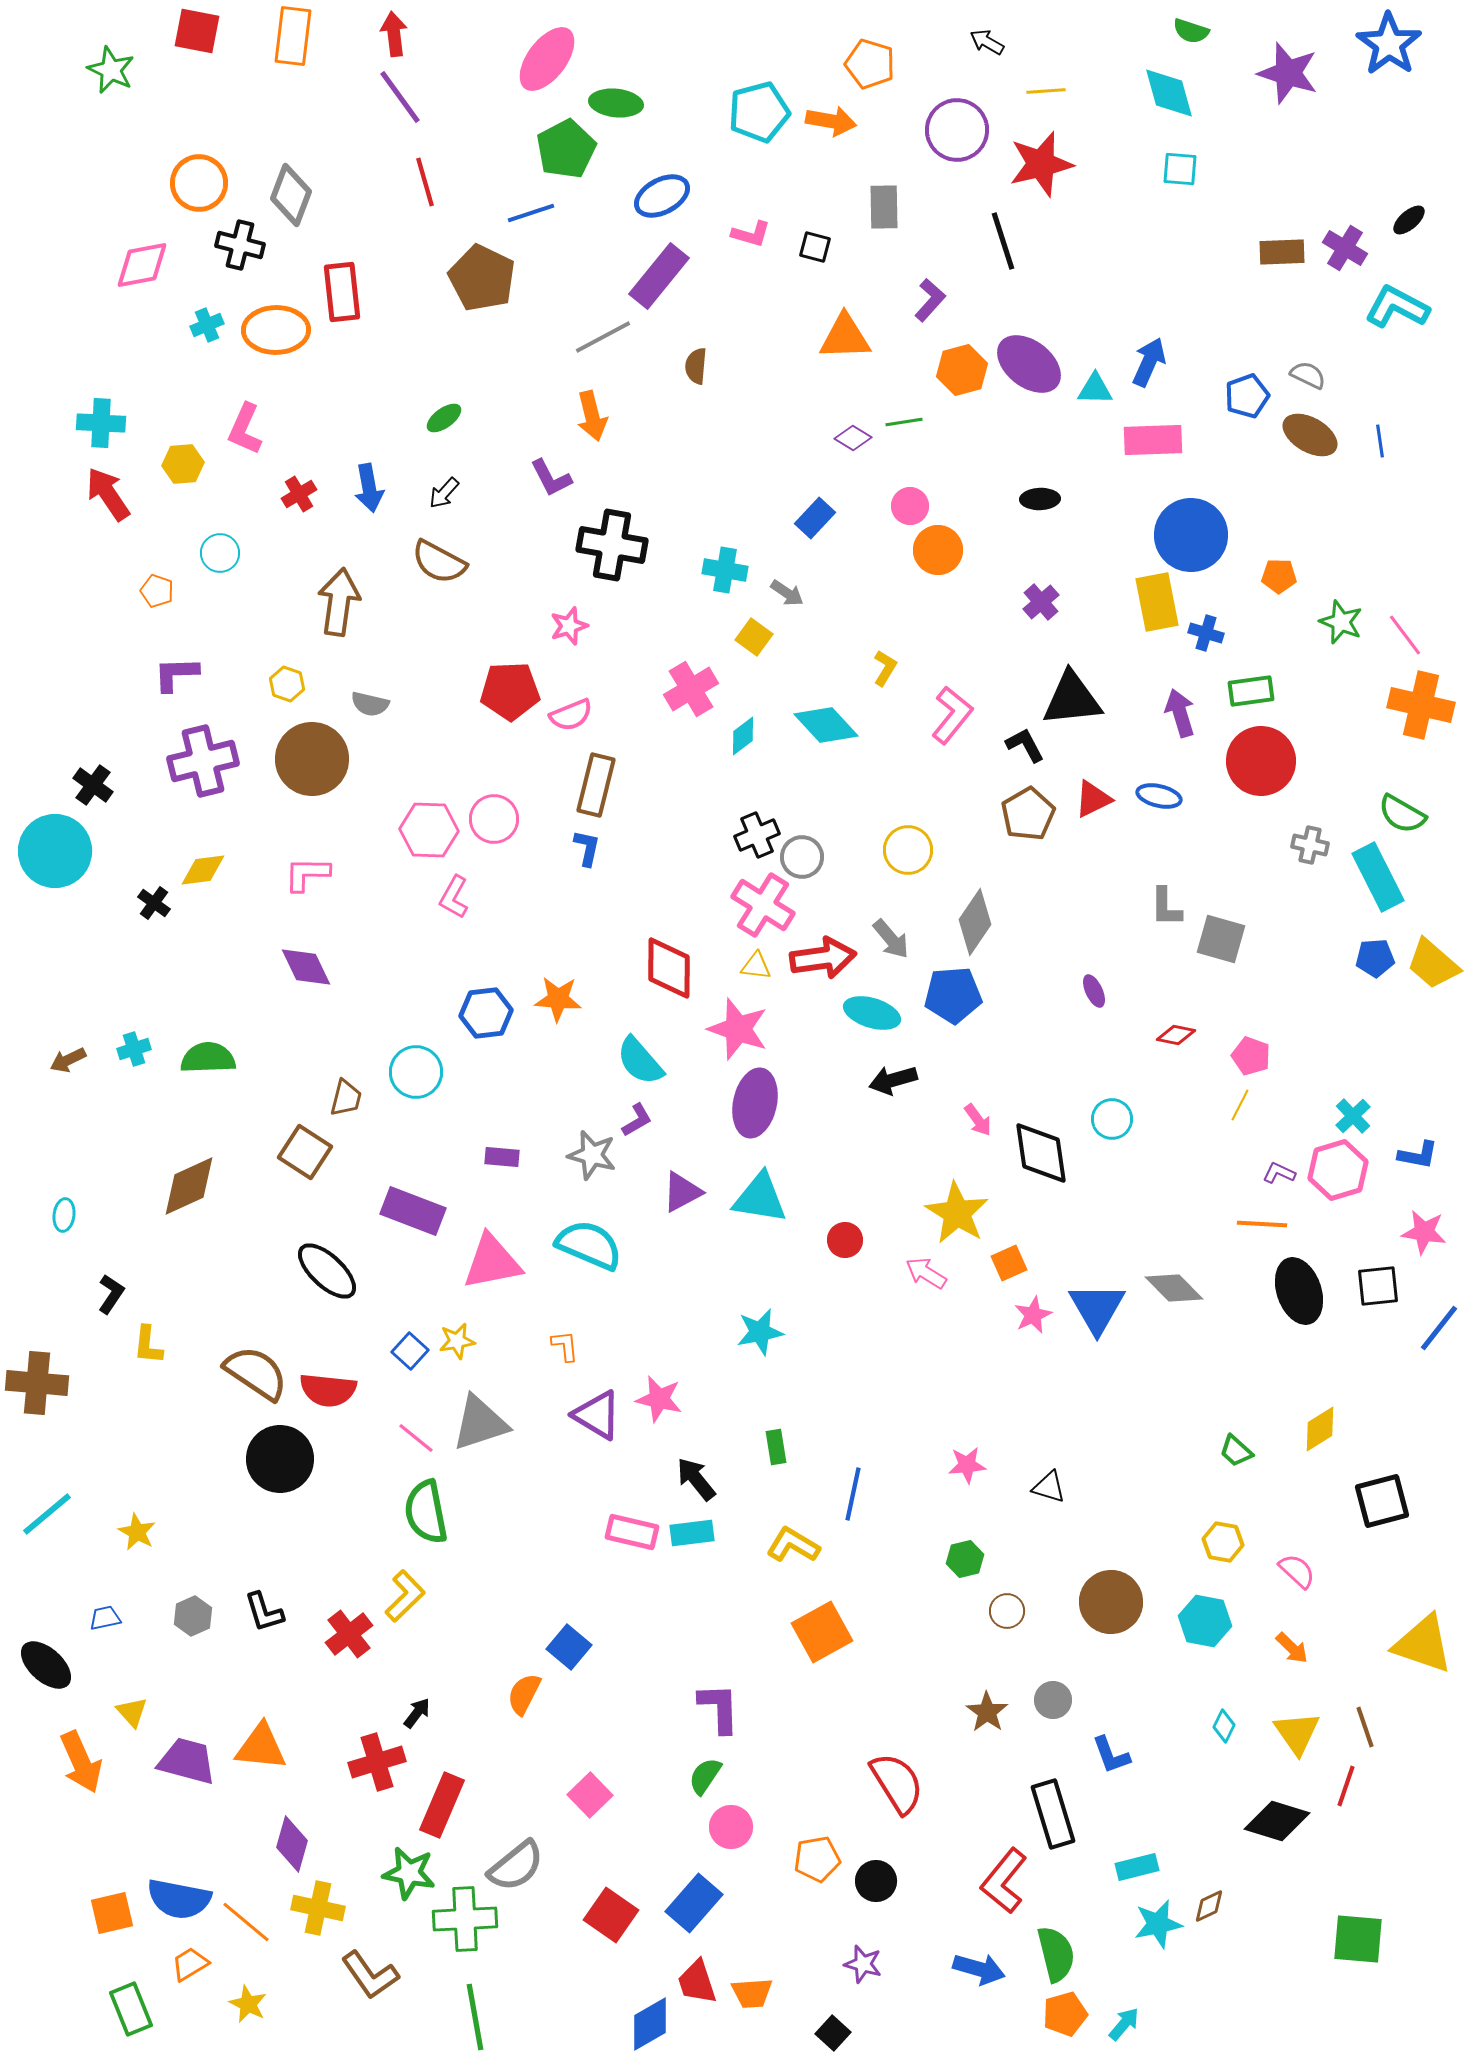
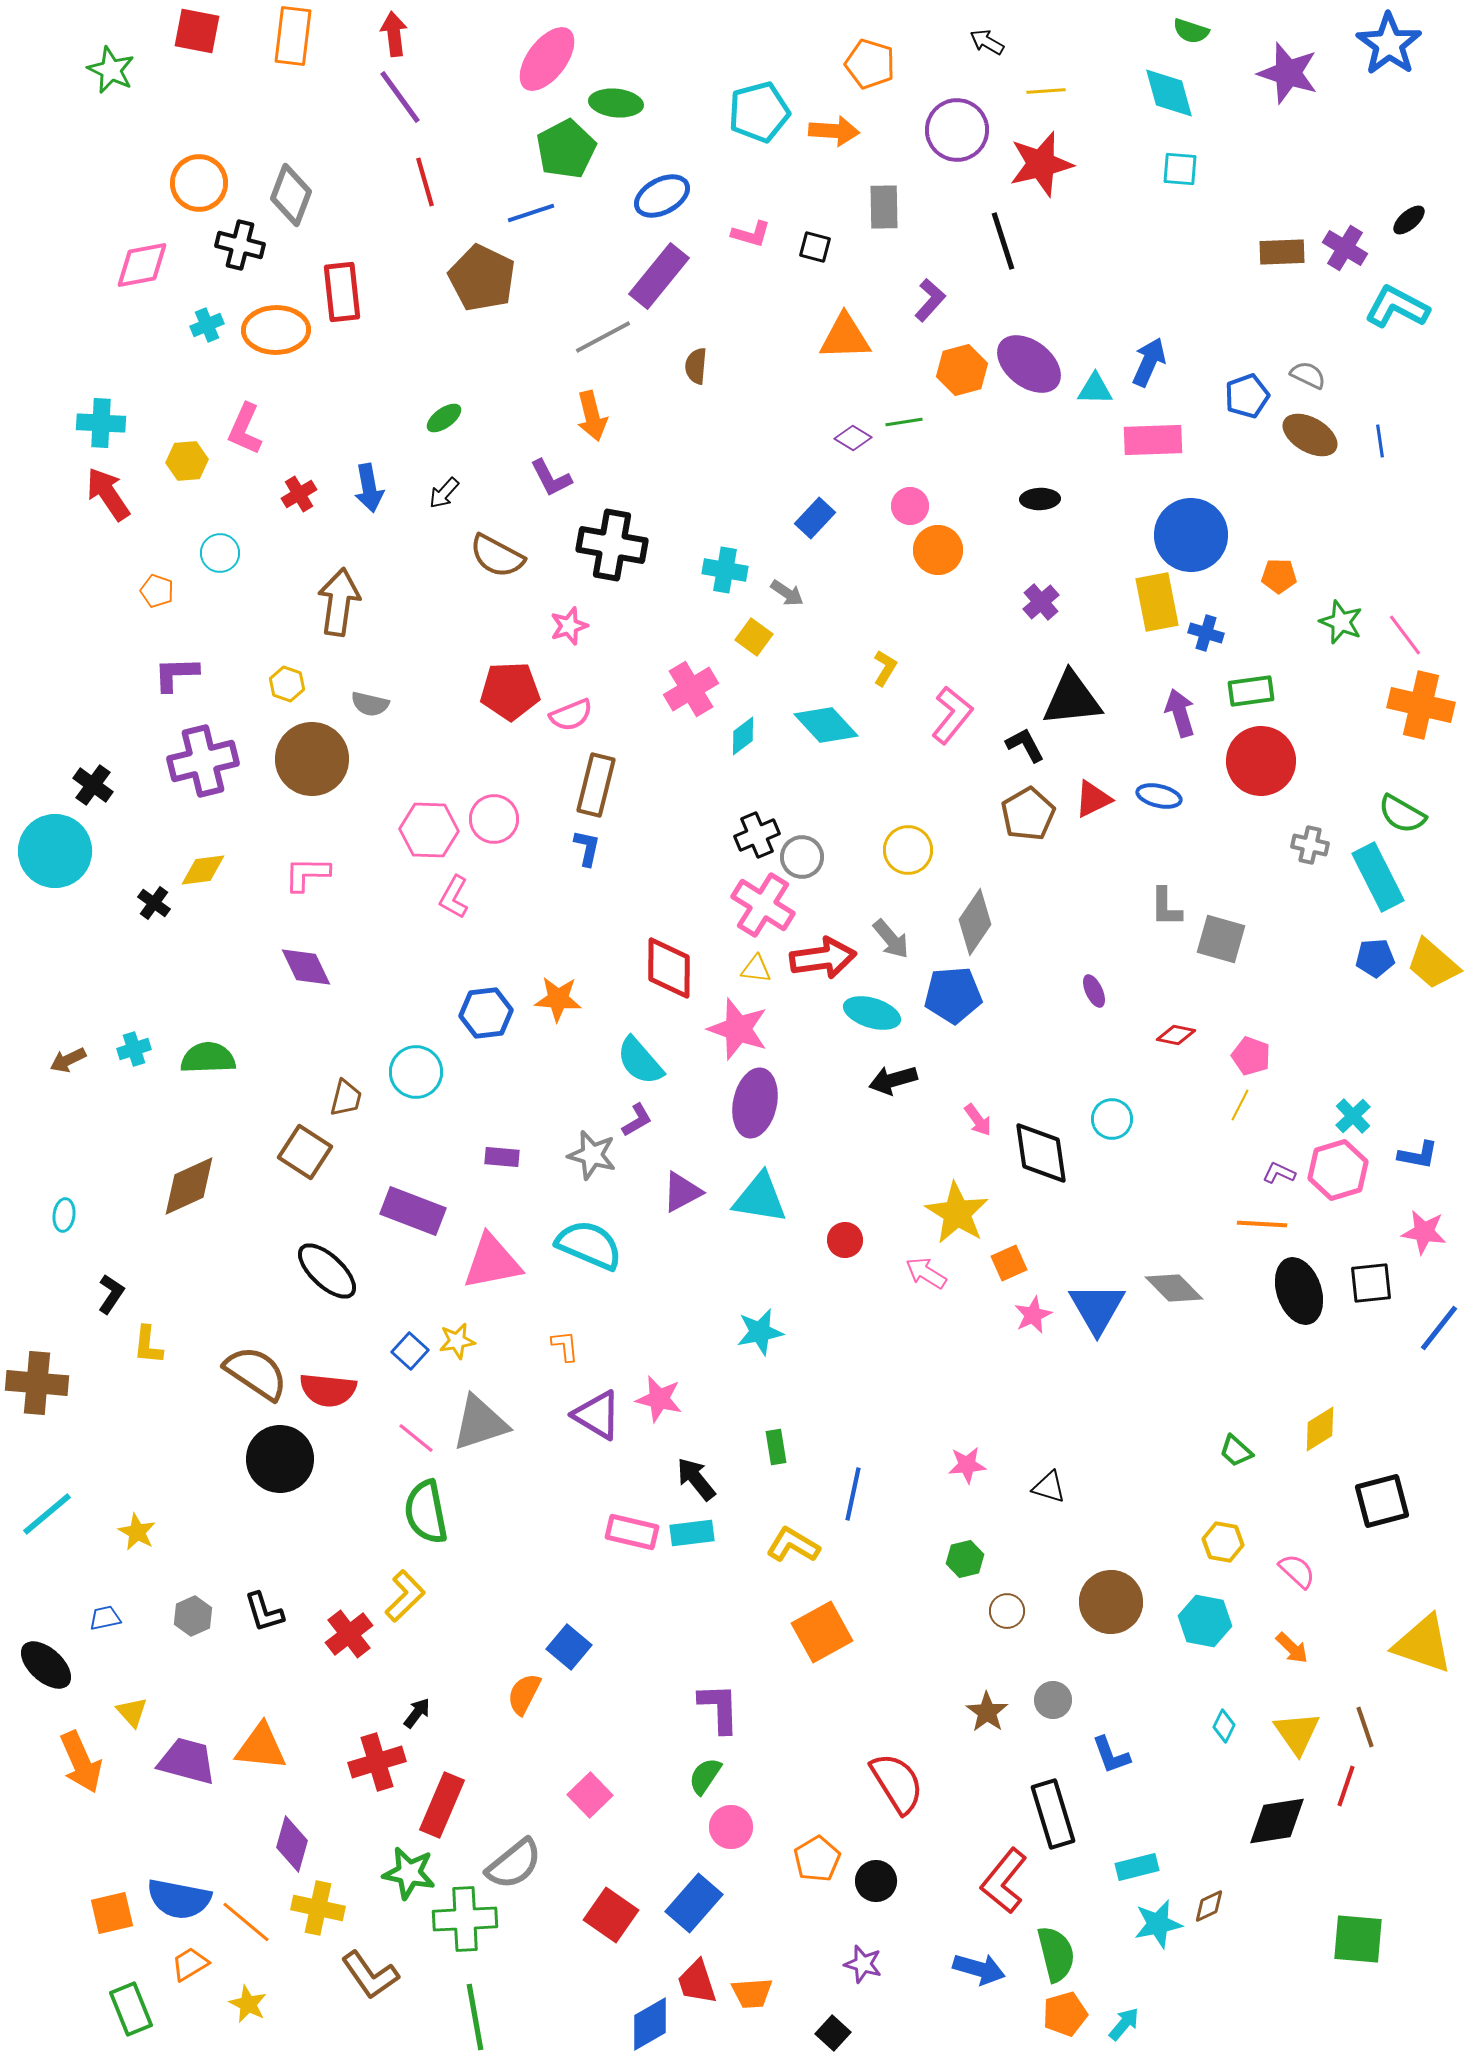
orange arrow at (831, 121): moved 3 px right, 10 px down; rotated 6 degrees counterclockwise
yellow hexagon at (183, 464): moved 4 px right, 3 px up
brown semicircle at (439, 562): moved 58 px right, 6 px up
yellow triangle at (756, 966): moved 3 px down
black square at (1378, 1286): moved 7 px left, 3 px up
black diamond at (1277, 1821): rotated 26 degrees counterclockwise
orange pentagon at (817, 1859): rotated 21 degrees counterclockwise
gray semicircle at (516, 1866): moved 2 px left, 2 px up
